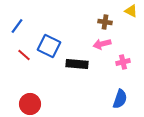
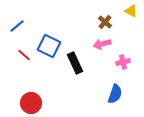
brown cross: rotated 32 degrees clockwise
blue line: rotated 14 degrees clockwise
black rectangle: moved 2 px left, 1 px up; rotated 60 degrees clockwise
blue semicircle: moved 5 px left, 5 px up
red circle: moved 1 px right, 1 px up
